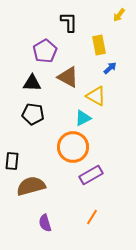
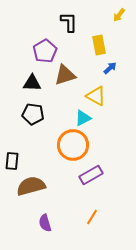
brown triangle: moved 3 px left, 2 px up; rotated 45 degrees counterclockwise
orange circle: moved 2 px up
